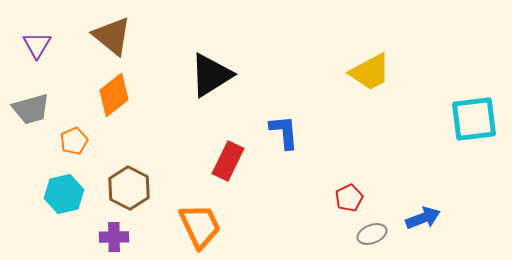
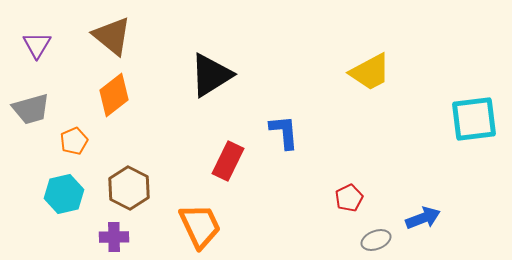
gray ellipse: moved 4 px right, 6 px down
